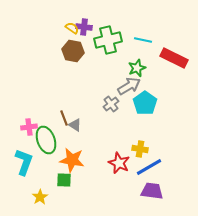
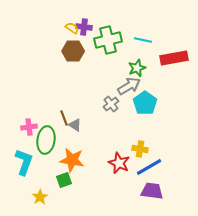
brown hexagon: rotated 10 degrees counterclockwise
red rectangle: rotated 36 degrees counterclockwise
green ellipse: rotated 28 degrees clockwise
green square: rotated 21 degrees counterclockwise
